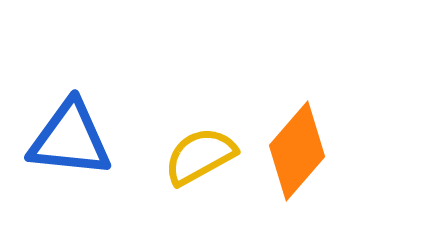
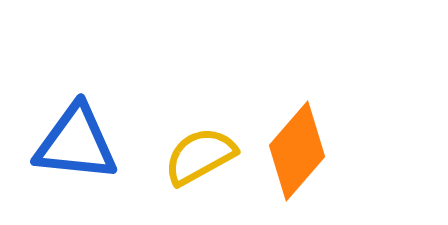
blue triangle: moved 6 px right, 4 px down
